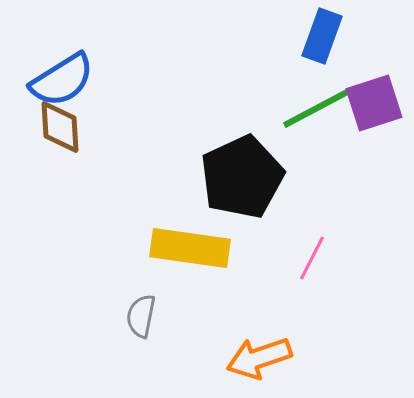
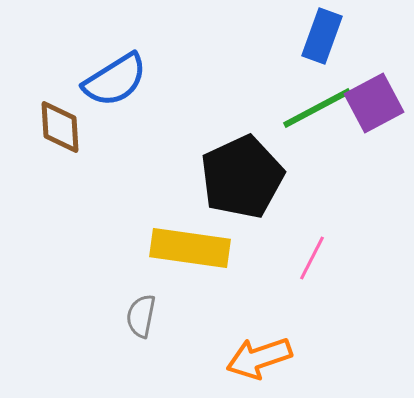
blue semicircle: moved 53 px right
purple square: rotated 10 degrees counterclockwise
